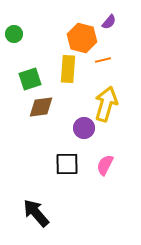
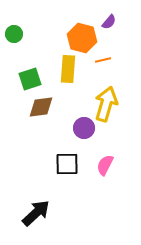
black arrow: rotated 88 degrees clockwise
